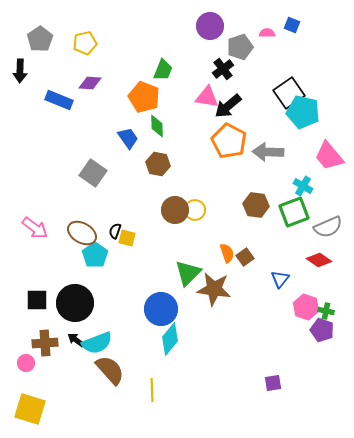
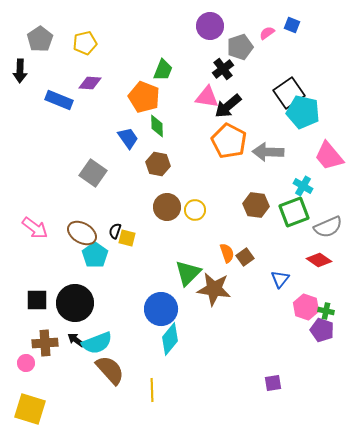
pink semicircle at (267, 33): rotated 35 degrees counterclockwise
brown circle at (175, 210): moved 8 px left, 3 px up
